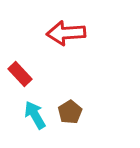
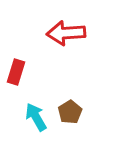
red rectangle: moved 4 px left, 2 px up; rotated 60 degrees clockwise
cyan arrow: moved 1 px right, 2 px down
